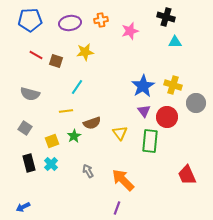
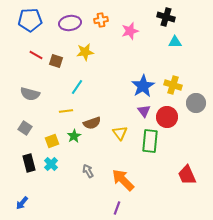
blue arrow: moved 1 px left, 4 px up; rotated 24 degrees counterclockwise
